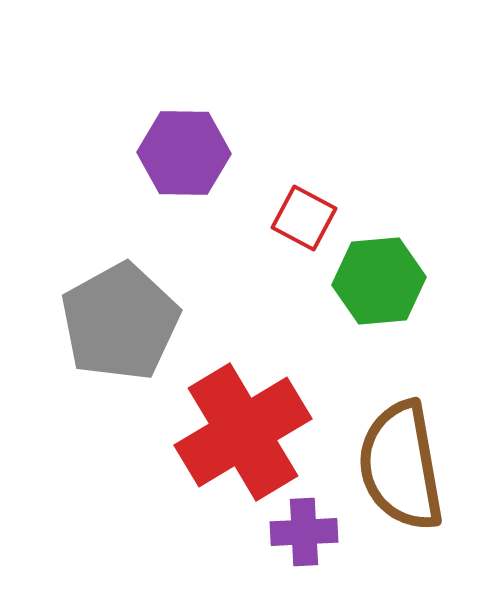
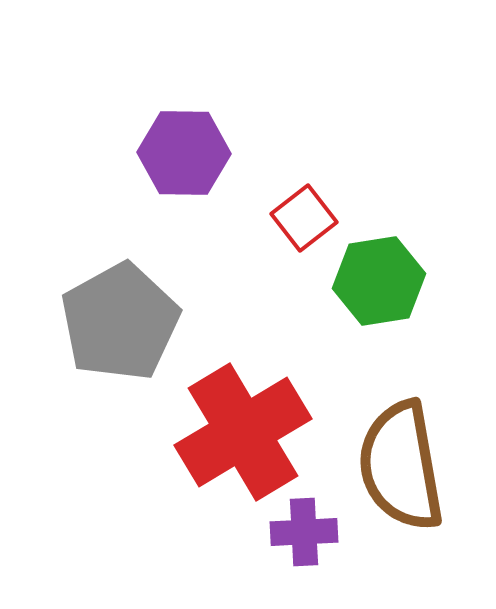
red square: rotated 24 degrees clockwise
green hexagon: rotated 4 degrees counterclockwise
